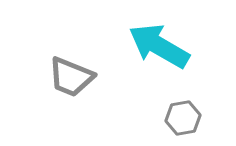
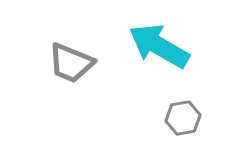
gray trapezoid: moved 14 px up
